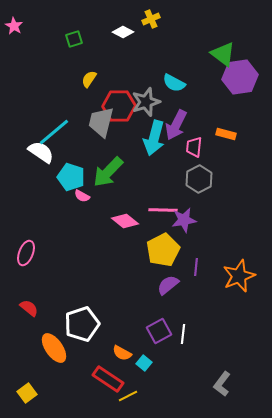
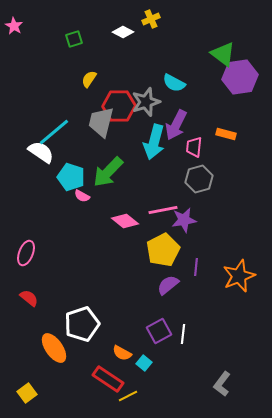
cyan arrow: moved 4 px down
gray hexagon: rotated 12 degrees clockwise
pink line: rotated 12 degrees counterclockwise
red semicircle: moved 10 px up
